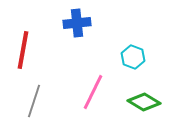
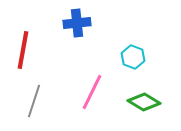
pink line: moved 1 px left
